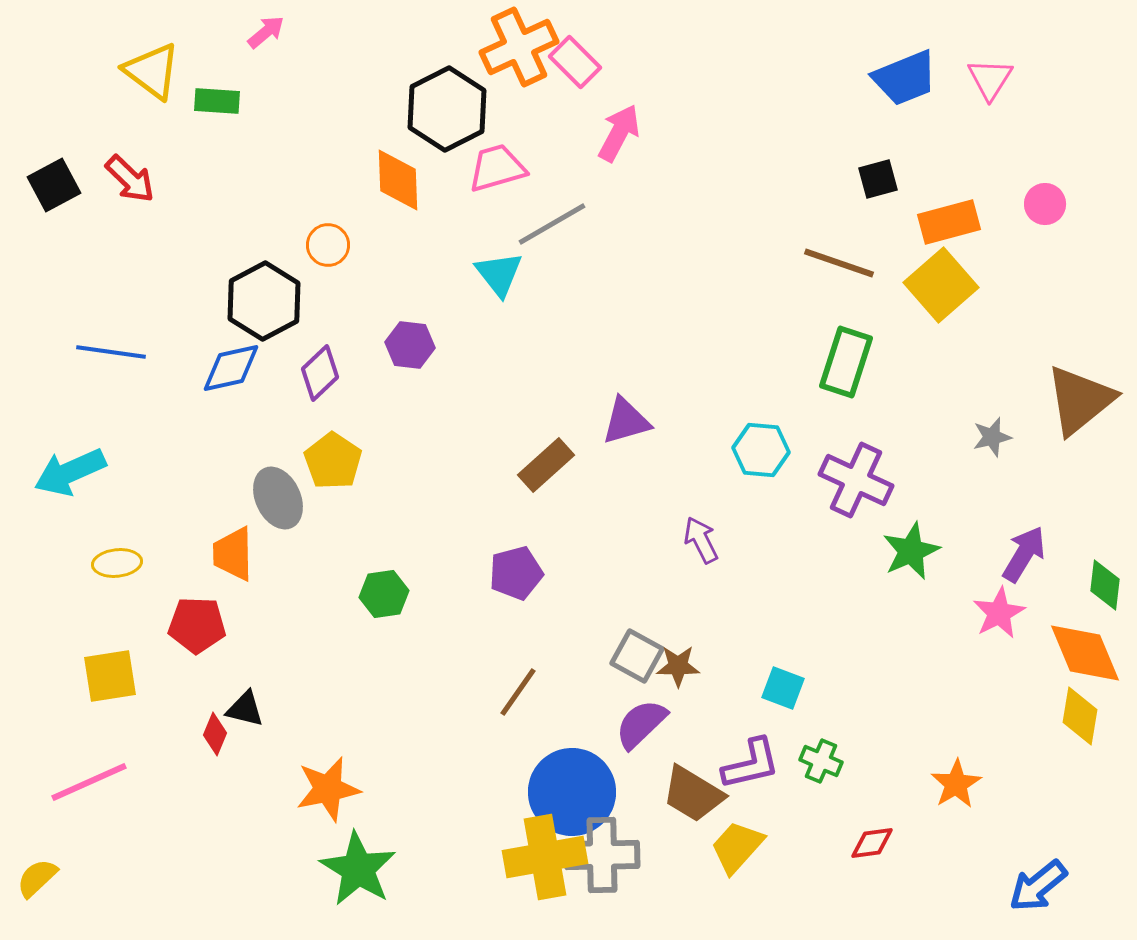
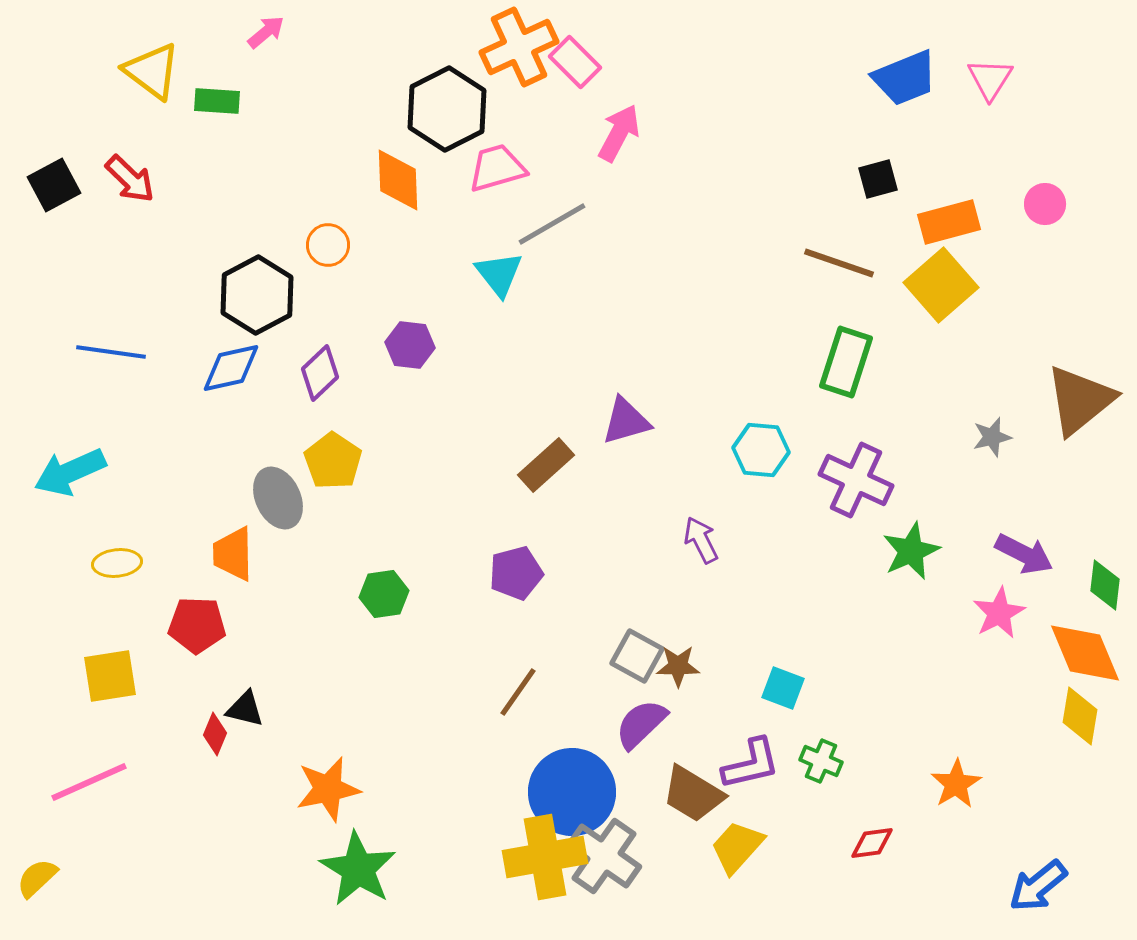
black hexagon at (264, 301): moved 7 px left, 6 px up
purple arrow at (1024, 554): rotated 86 degrees clockwise
gray cross at (602, 855): moved 2 px right, 1 px down; rotated 36 degrees clockwise
